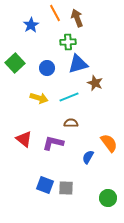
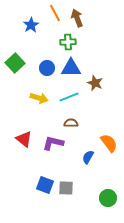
blue triangle: moved 7 px left, 4 px down; rotated 15 degrees clockwise
